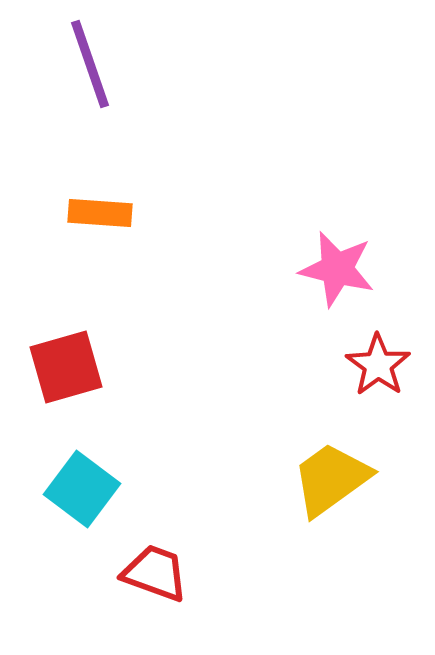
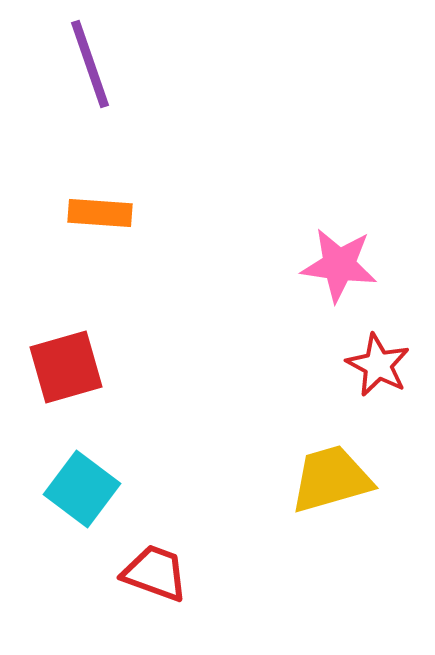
pink star: moved 2 px right, 4 px up; rotated 6 degrees counterclockwise
red star: rotated 8 degrees counterclockwise
yellow trapezoid: rotated 20 degrees clockwise
